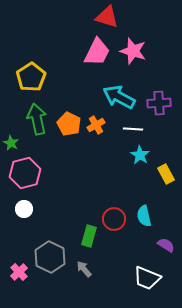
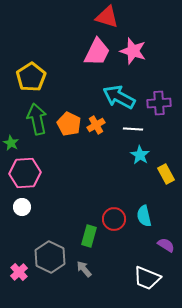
pink hexagon: rotated 12 degrees clockwise
white circle: moved 2 px left, 2 px up
